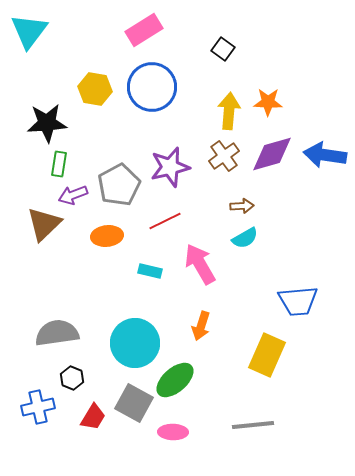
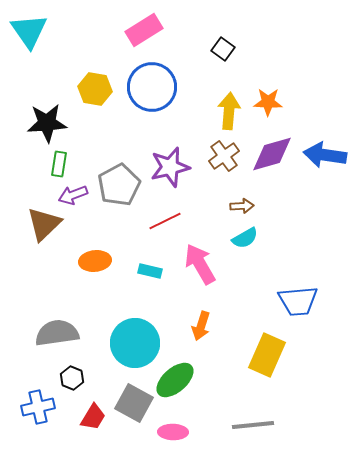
cyan triangle: rotated 12 degrees counterclockwise
orange ellipse: moved 12 px left, 25 px down
